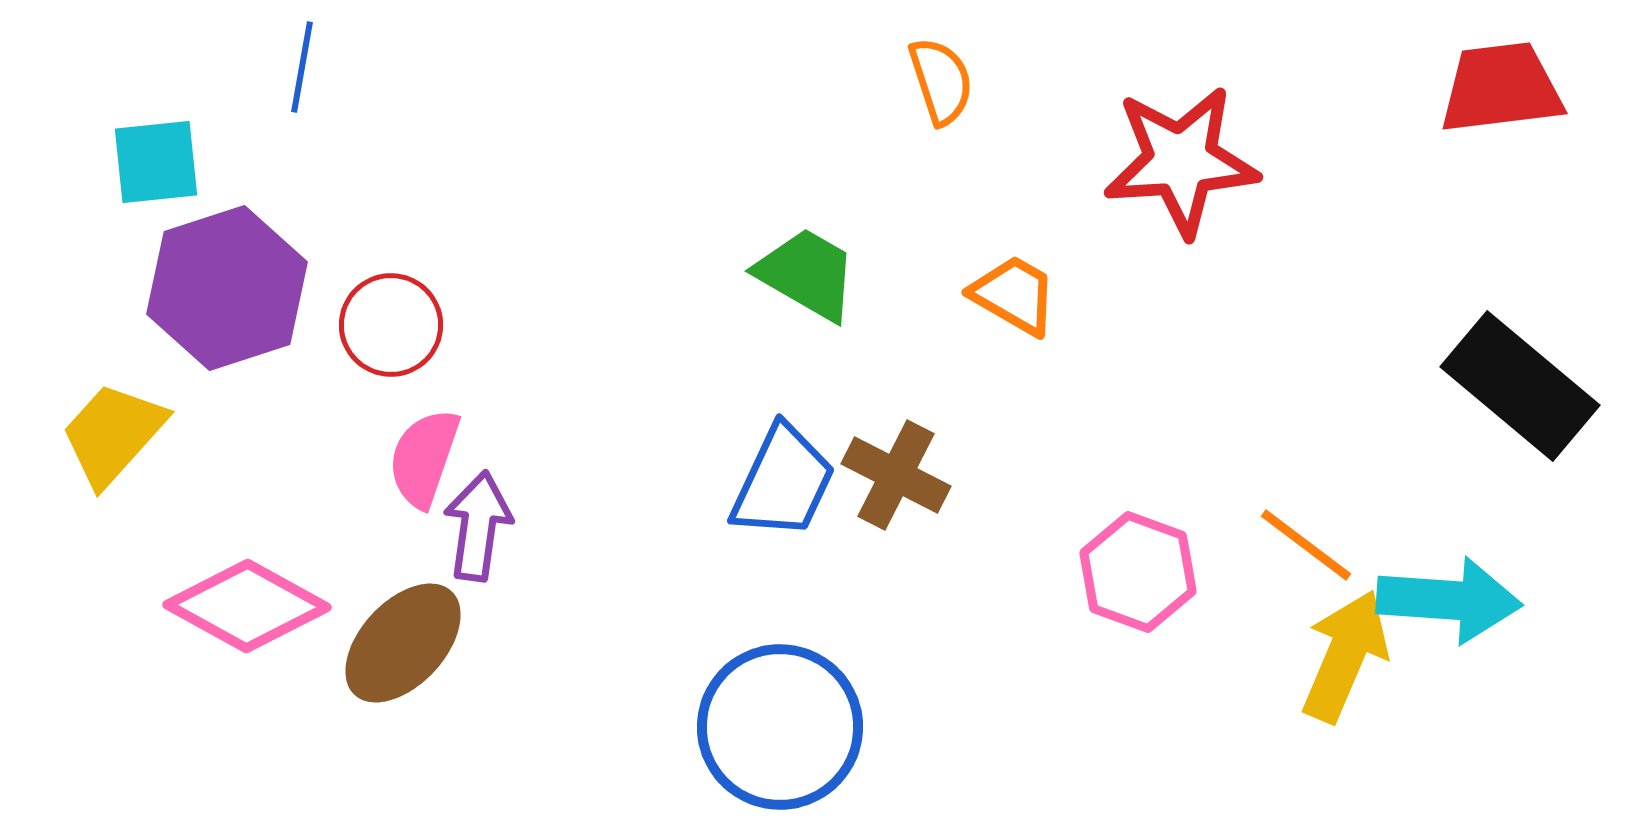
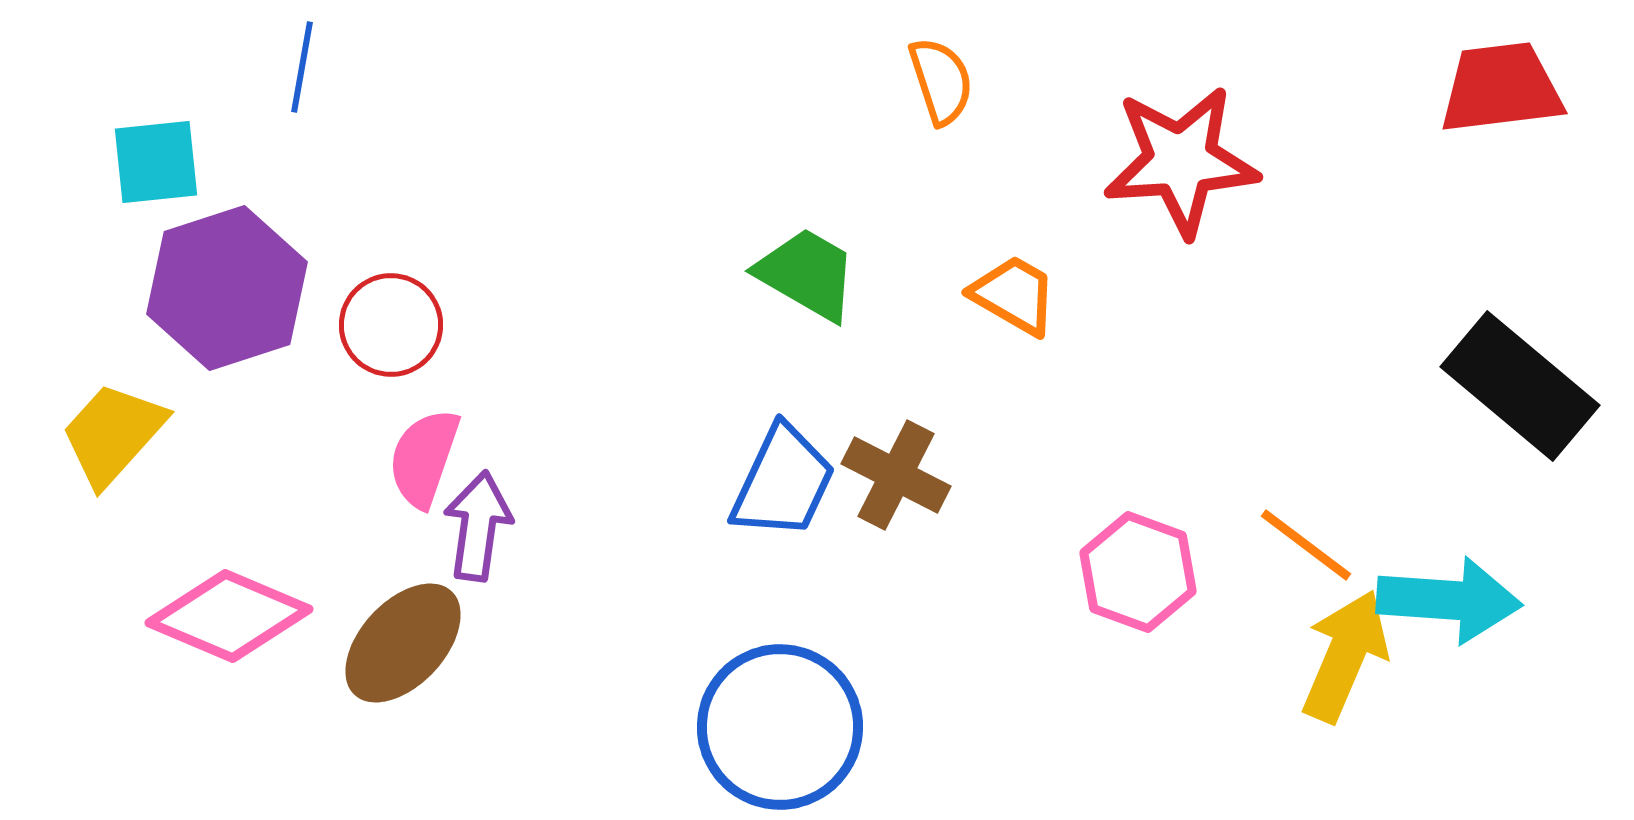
pink diamond: moved 18 px left, 10 px down; rotated 6 degrees counterclockwise
